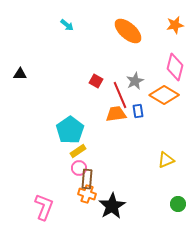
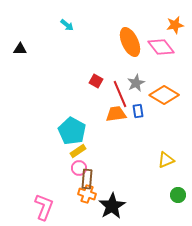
orange ellipse: moved 2 px right, 11 px down; rotated 24 degrees clockwise
pink diamond: moved 14 px left, 20 px up; rotated 52 degrees counterclockwise
black triangle: moved 25 px up
gray star: moved 1 px right, 2 px down
red line: moved 1 px up
cyan pentagon: moved 2 px right, 1 px down; rotated 8 degrees counterclockwise
green circle: moved 9 px up
